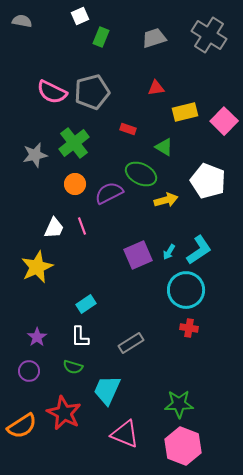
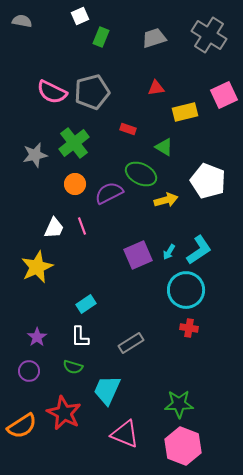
pink square: moved 26 px up; rotated 20 degrees clockwise
